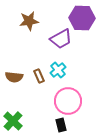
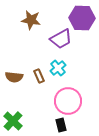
brown star: moved 2 px right, 1 px up; rotated 18 degrees clockwise
cyan cross: moved 2 px up
